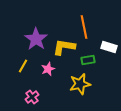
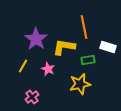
white rectangle: moved 1 px left
pink star: rotated 24 degrees counterclockwise
